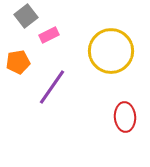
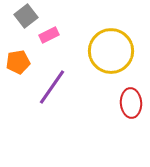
red ellipse: moved 6 px right, 14 px up
